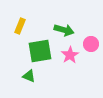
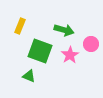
green square: rotated 30 degrees clockwise
